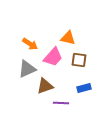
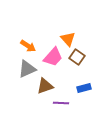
orange triangle: moved 1 px down; rotated 35 degrees clockwise
orange arrow: moved 2 px left, 2 px down
brown square: moved 2 px left, 3 px up; rotated 28 degrees clockwise
